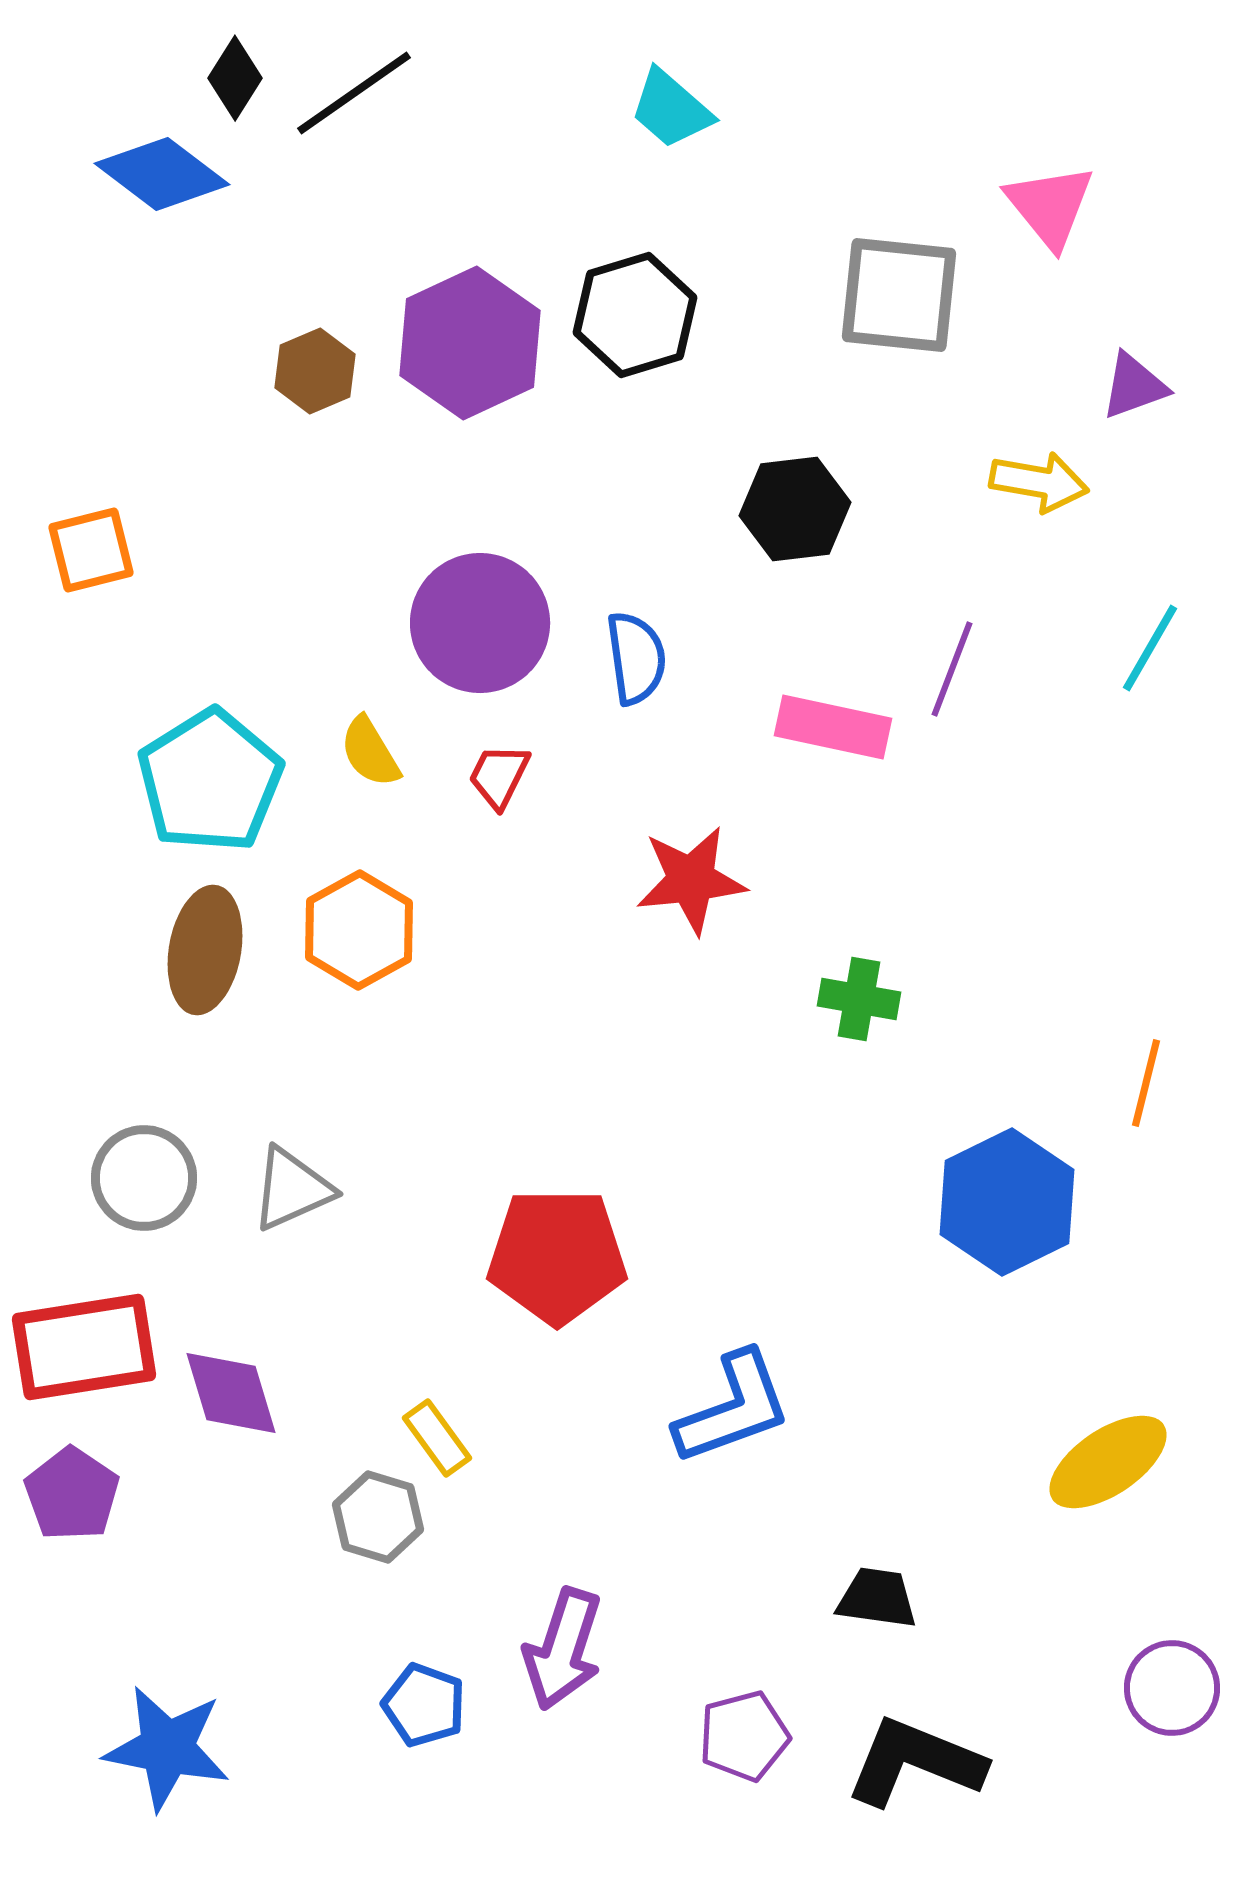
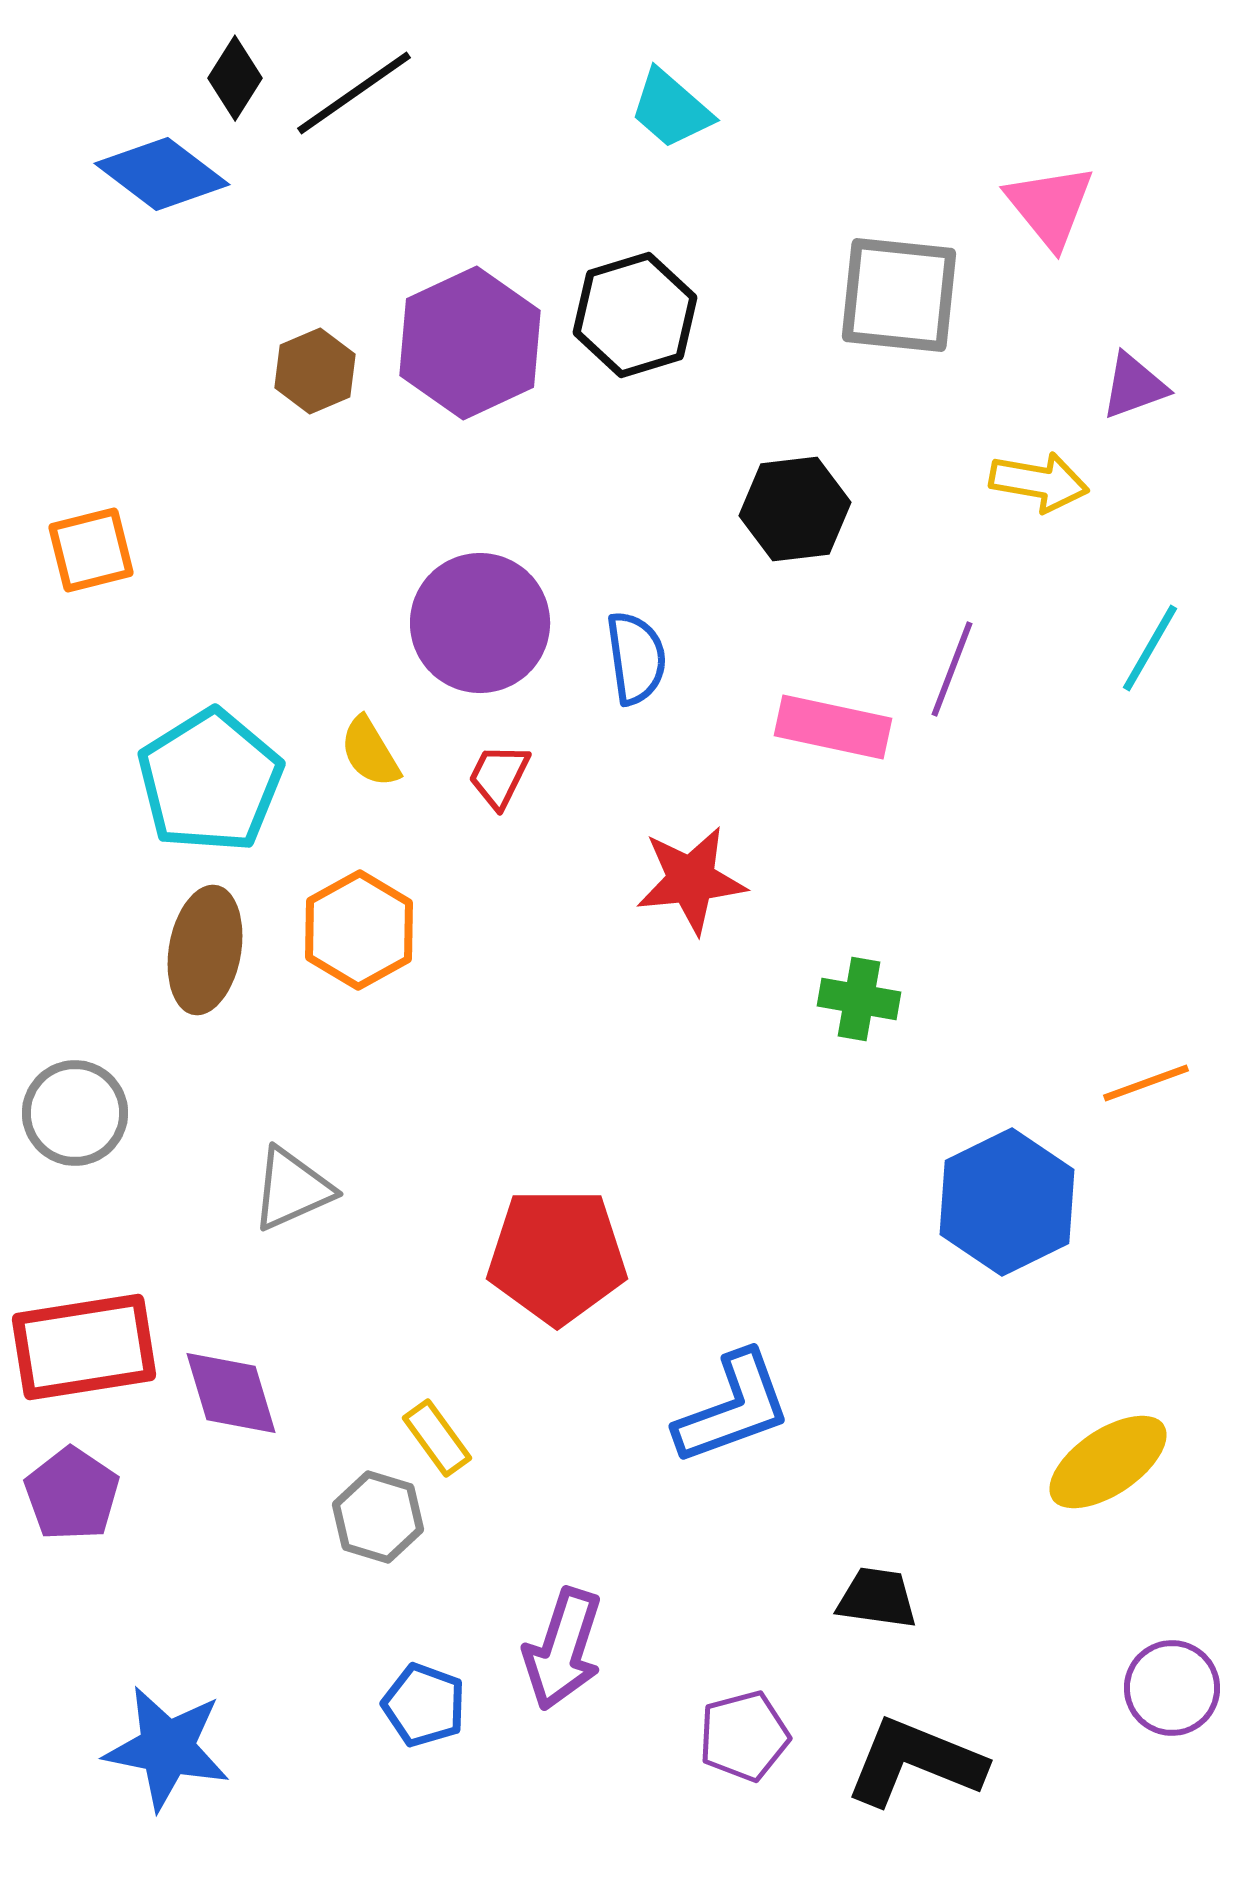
orange line at (1146, 1083): rotated 56 degrees clockwise
gray circle at (144, 1178): moved 69 px left, 65 px up
